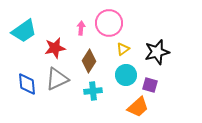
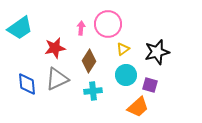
pink circle: moved 1 px left, 1 px down
cyan trapezoid: moved 4 px left, 3 px up
